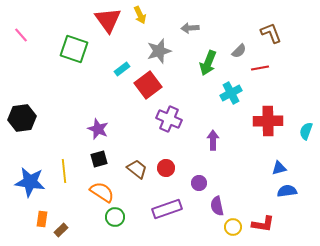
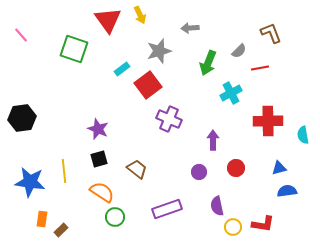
cyan semicircle: moved 3 px left, 4 px down; rotated 30 degrees counterclockwise
red circle: moved 70 px right
purple circle: moved 11 px up
